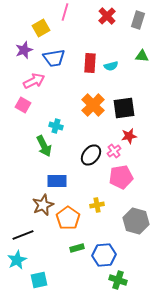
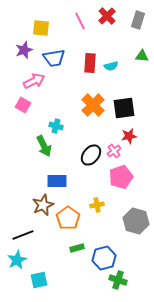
pink line: moved 15 px right, 9 px down; rotated 42 degrees counterclockwise
yellow square: rotated 36 degrees clockwise
pink pentagon: rotated 10 degrees counterclockwise
blue hexagon: moved 3 px down; rotated 10 degrees counterclockwise
